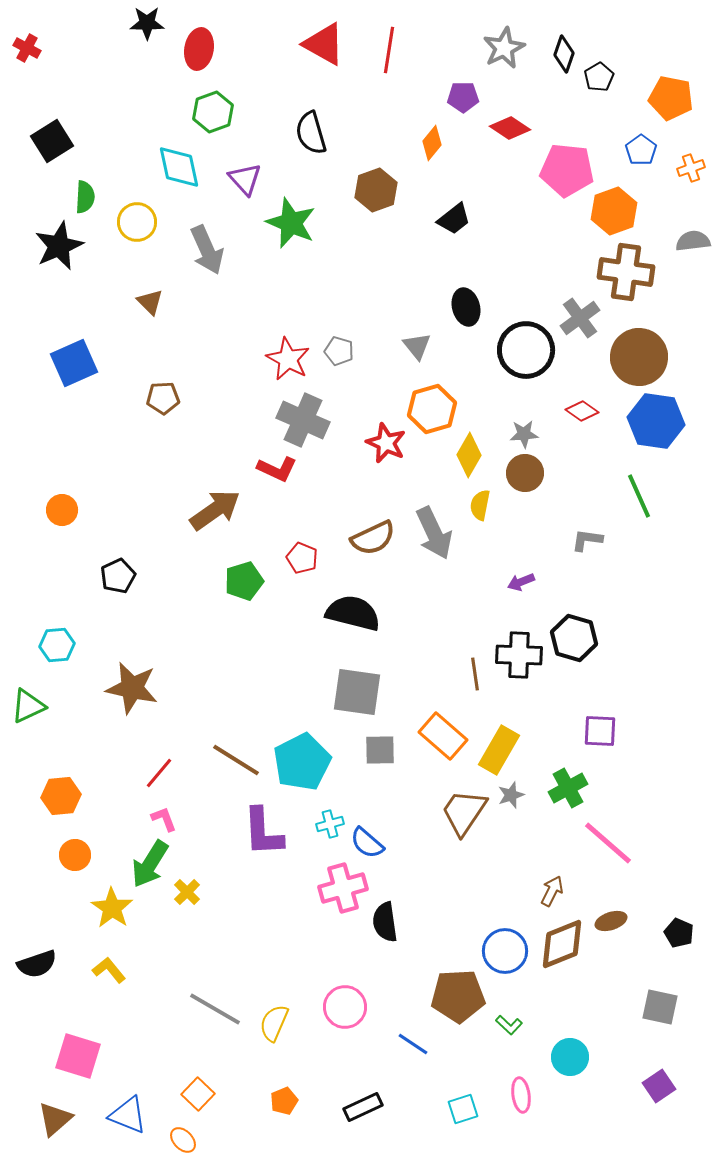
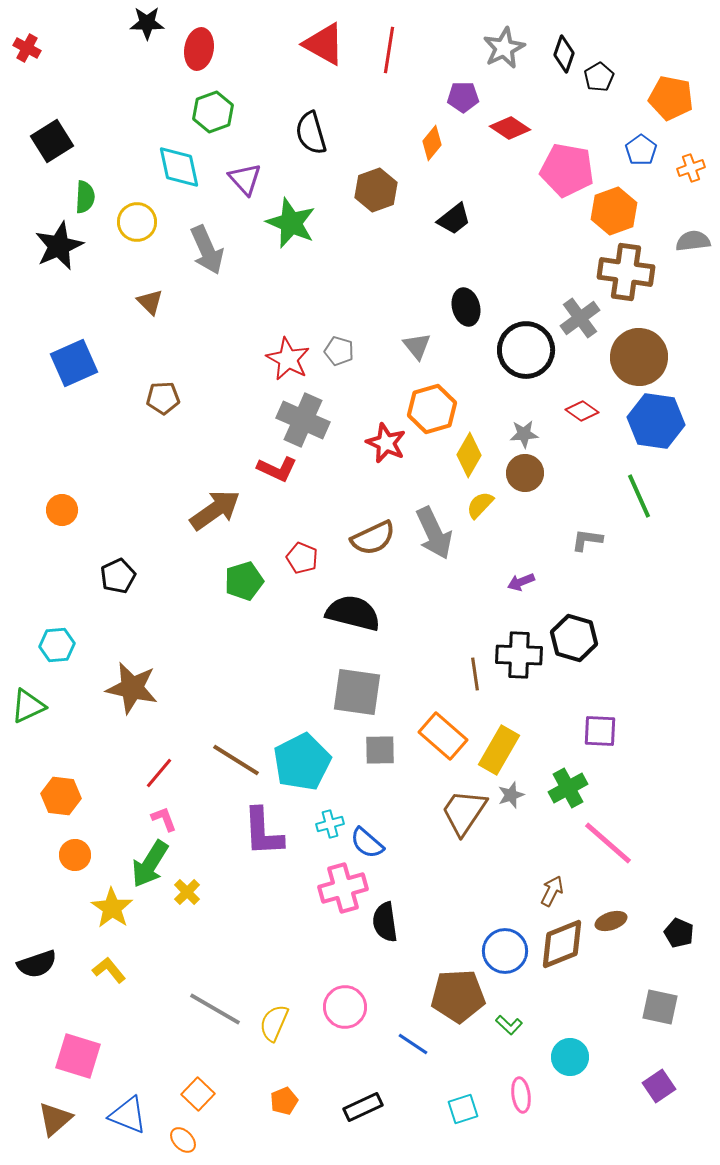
pink pentagon at (567, 170): rotated 4 degrees clockwise
yellow semicircle at (480, 505): rotated 32 degrees clockwise
orange hexagon at (61, 796): rotated 12 degrees clockwise
